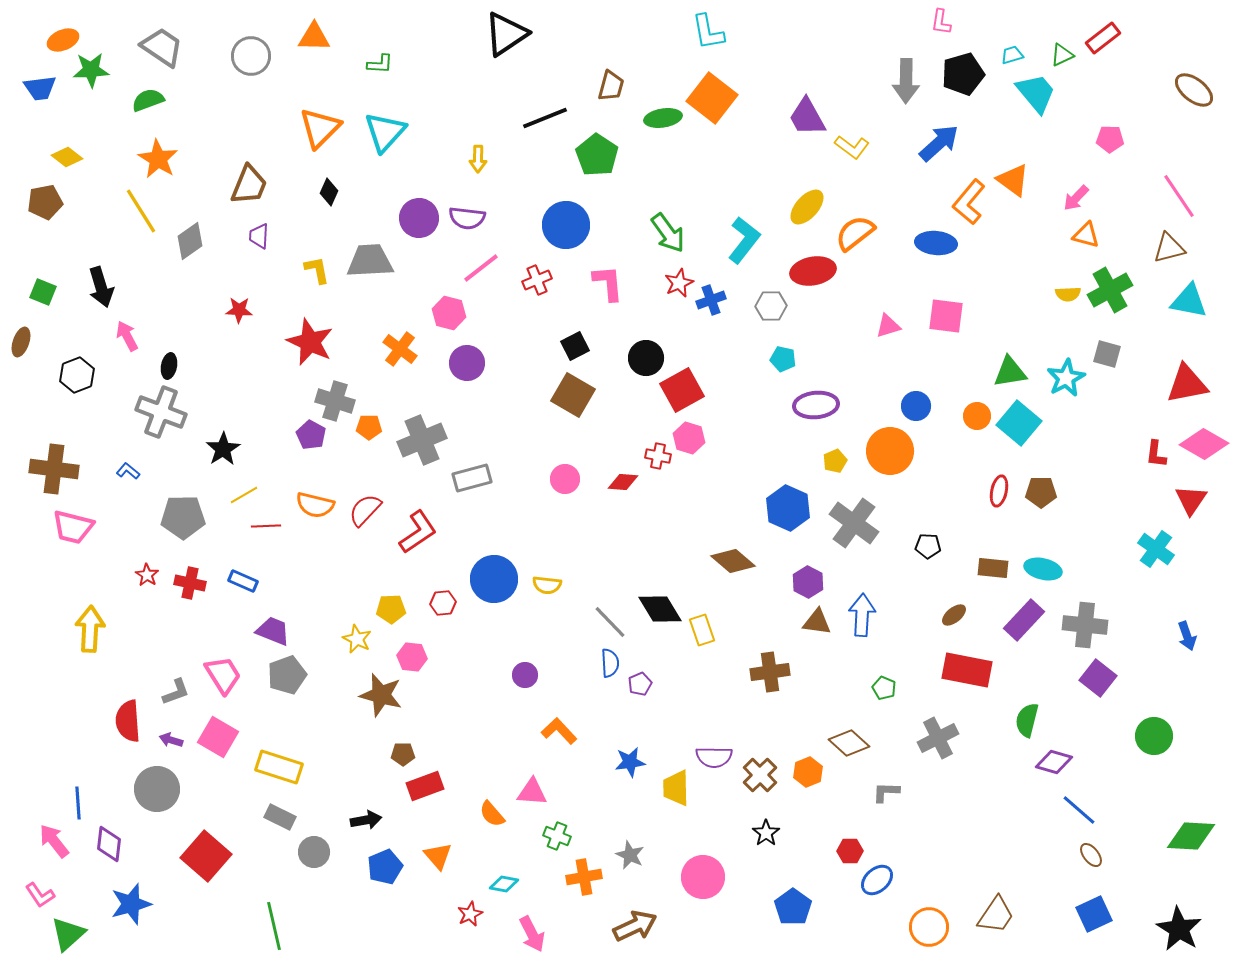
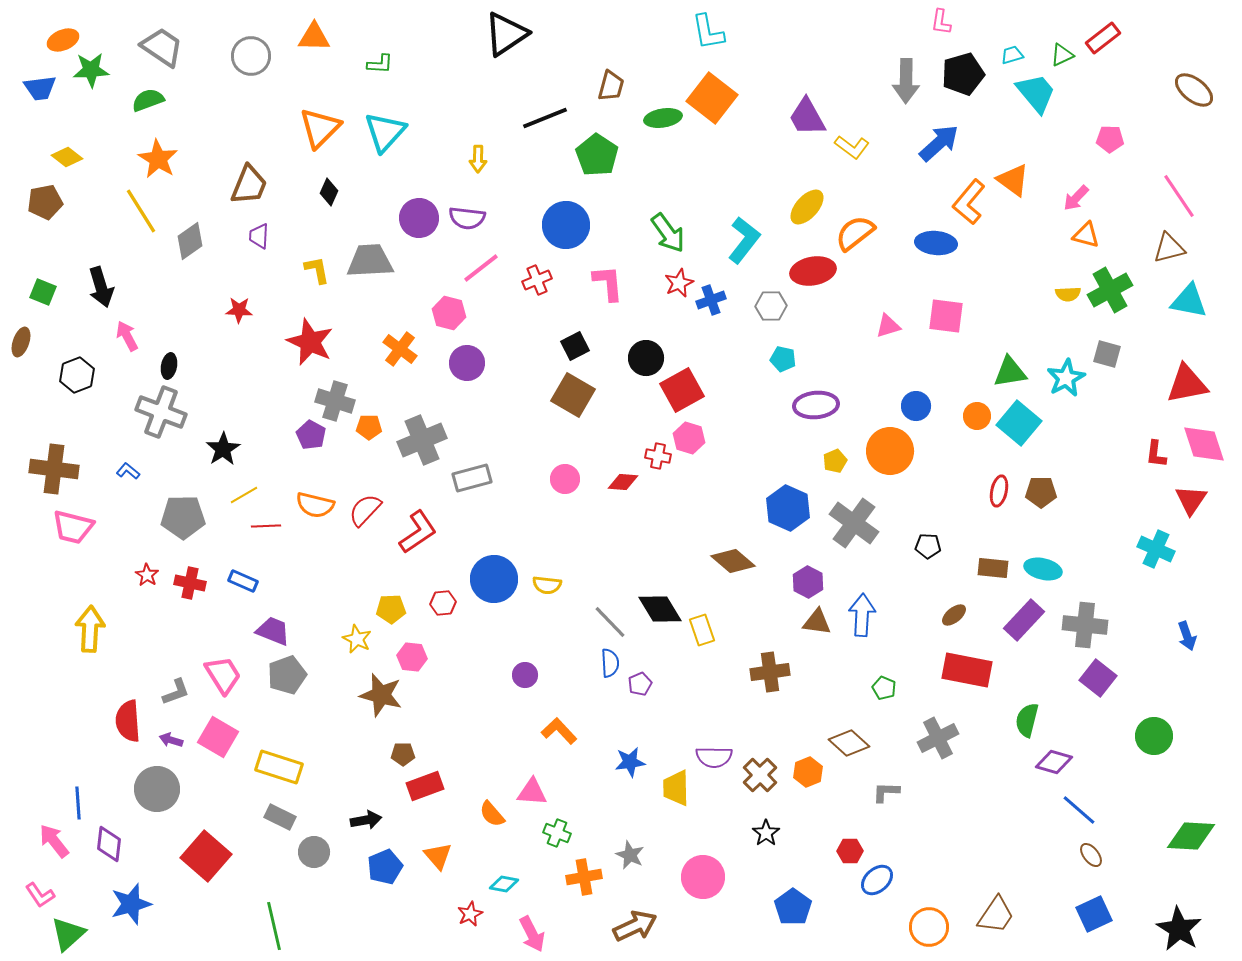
pink diamond at (1204, 444): rotated 42 degrees clockwise
cyan cross at (1156, 549): rotated 12 degrees counterclockwise
green cross at (557, 836): moved 3 px up
